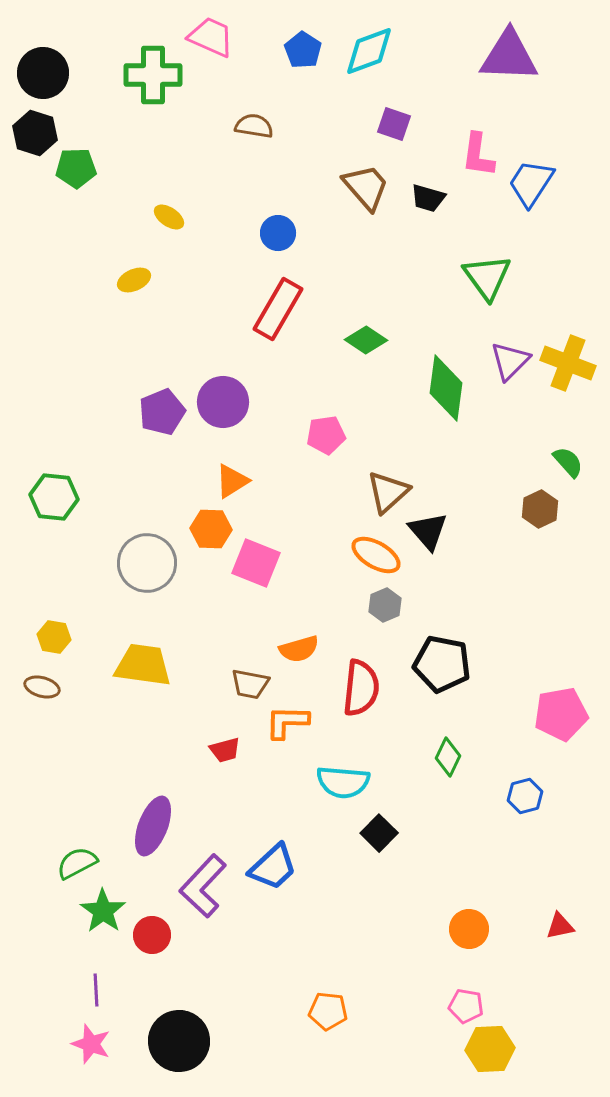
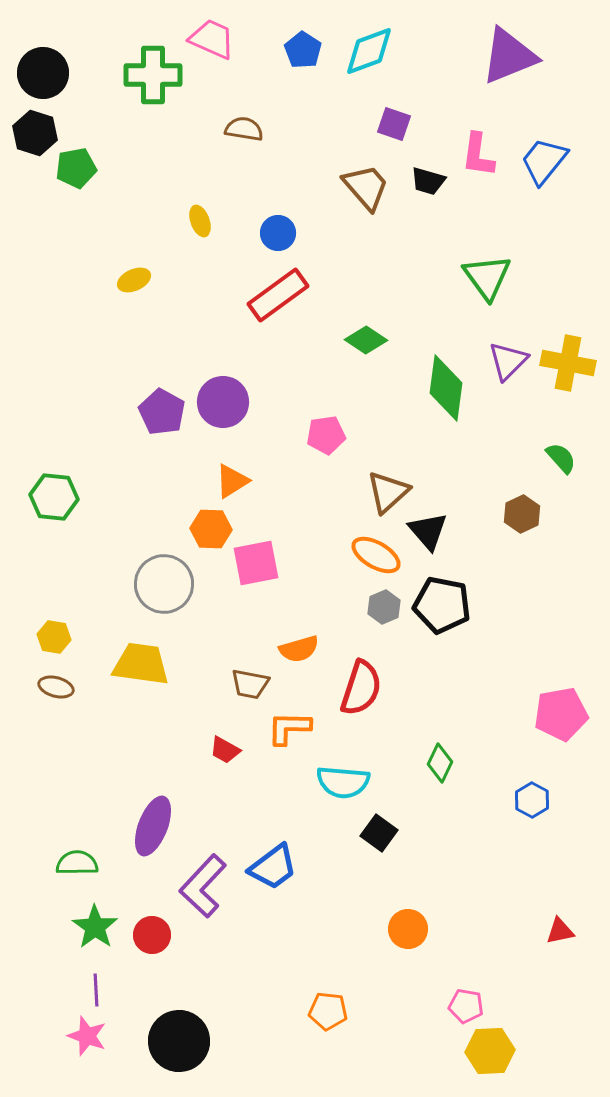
pink trapezoid at (211, 37): moved 1 px right, 2 px down
purple triangle at (509, 56): rotated 24 degrees counterclockwise
brown semicircle at (254, 126): moved 10 px left, 3 px down
green pentagon at (76, 168): rotated 9 degrees counterclockwise
blue trapezoid at (531, 183): moved 13 px right, 22 px up; rotated 6 degrees clockwise
black trapezoid at (428, 198): moved 17 px up
yellow ellipse at (169, 217): moved 31 px right, 4 px down; rotated 36 degrees clockwise
red rectangle at (278, 309): moved 14 px up; rotated 24 degrees clockwise
purple triangle at (510, 361): moved 2 px left
yellow cross at (568, 363): rotated 10 degrees counterclockwise
purple pentagon at (162, 412): rotated 21 degrees counterclockwise
green semicircle at (568, 462): moved 7 px left, 4 px up
brown hexagon at (540, 509): moved 18 px left, 5 px down
gray circle at (147, 563): moved 17 px right, 21 px down
pink square at (256, 563): rotated 33 degrees counterclockwise
gray hexagon at (385, 605): moved 1 px left, 2 px down
black pentagon at (442, 664): moved 59 px up
yellow trapezoid at (143, 665): moved 2 px left, 1 px up
brown ellipse at (42, 687): moved 14 px right
red semicircle at (361, 688): rotated 12 degrees clockwise
orange L-shape at (287, 722): moved 2 px right, 6 px down
red trapezoid at (225, 750): rotated 44 degrees clockwise
green diamond at (448, 757): moved 8 px left, 6 px down
blue hexagon at (525, 796): moved 7 px right, 4 px down; rotated 16 degrees counterclockwise
black square at (379, 833): rotated 9 degrees counterclockwise
green semicircle at (77, 863): rotated 27 degrees clockwise
blue trapezoid at (273, 867): rotated 6 degrees clockwise
green star at (103, 911): moved 8 px left, 16 px down
red triangle at (560, 926): moved 5 px down
orange circle at (469, 929): moved 61 px left
pink star at (91, 1044): moved 4 px left, 8 px up
yellow hexagon at (490, 1049): moved 2 px down
